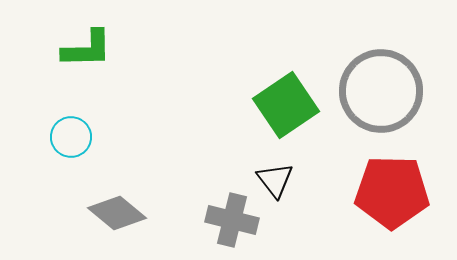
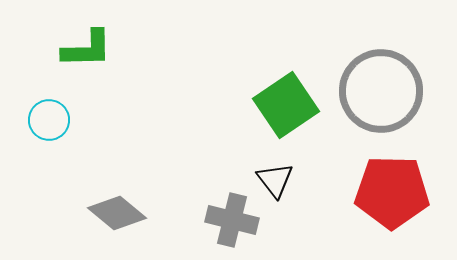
cyan circle: moved 22 px left, 17 px up
